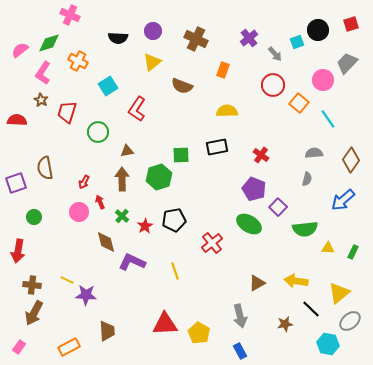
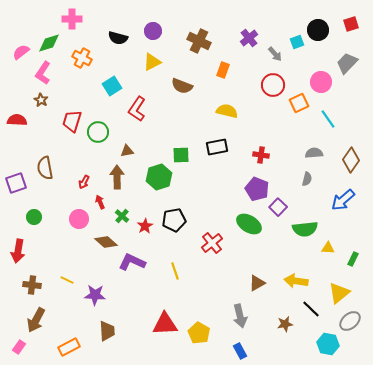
pink cross at (70, 15): moved 2 px right, 4 px down; rotated 24 degrees counterclockwise
black semicircle at (118, 38): rotated 12 degrees clockwise
brown cross at (196, 39): moved 3 px right, 2 px down
pink semicircle at (20, 50): moved 1 px right, 2 px down
orange cross at (78, 61): moved 4 px right, 3 px up
yellow triangle at (152, 62): rotated 12 degrees clockwise
pink circle at (323, 80): moved 2 px left, 2 px down
cyan square at (108, 86): moved 4 px right
orange square at (299, 103): rotated 24 degrees clockwise
yellow semicircle at (227, 111): rotated 15 degrees clockwise
red trapezoid at (67, 112): moved 5 px right, 9 px down
red cross at (261, 155): rotated 28 degrees counterclockwise
brown arrow at (122, 179): moved 5 px left, 2 px up
purple pentagon at (254, 189): moved 3 px right
pink circle at (79, 212): moved 7 px down
brown diamond at (106, 242): rotated 35 degrees counterclockwise
green rectangle at (353, 252): moved 7 px down
purple star at (86, 295): moved 9 px right
brown arrow at (34, 313): moved 2 px right, 7 px down
